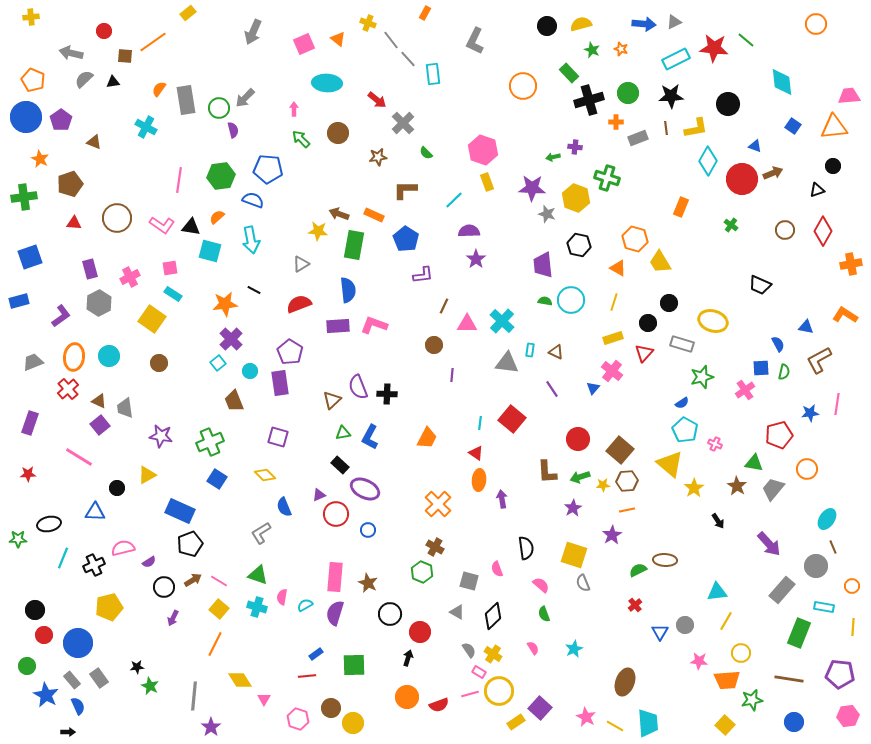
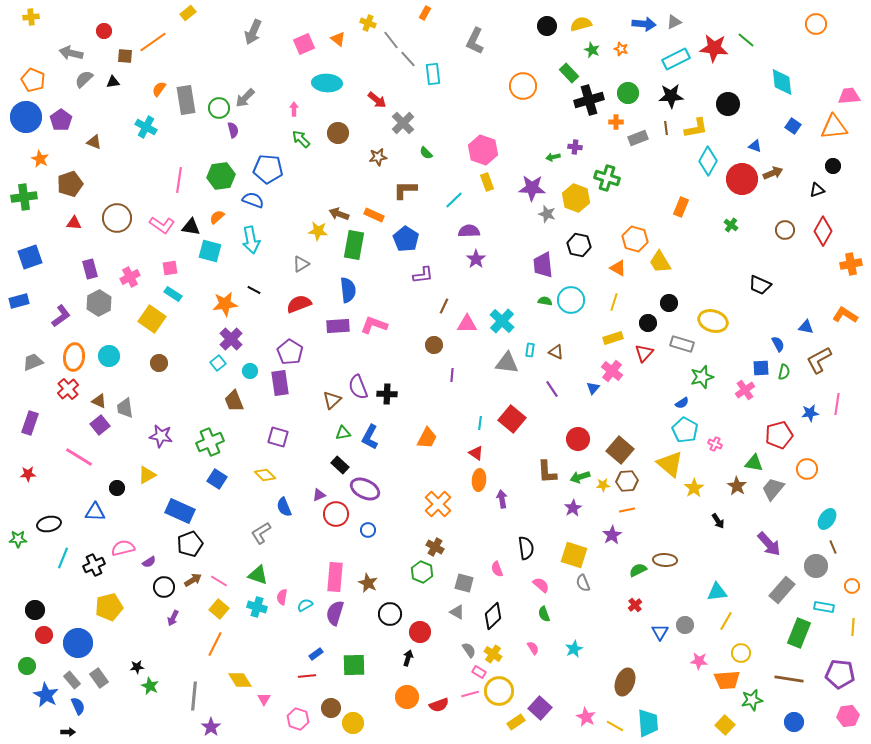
gray square at (469, 581): moved 5 px left, 2 px down
